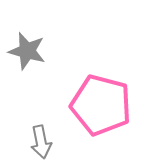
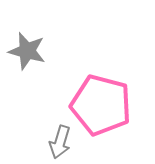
gray arrow: moved 19 px right; rotated 28 degrees clockwise
